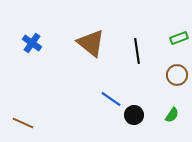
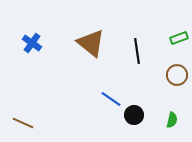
green semicircle: moved 5 px down; rotated 21 degrees counterclockwise
